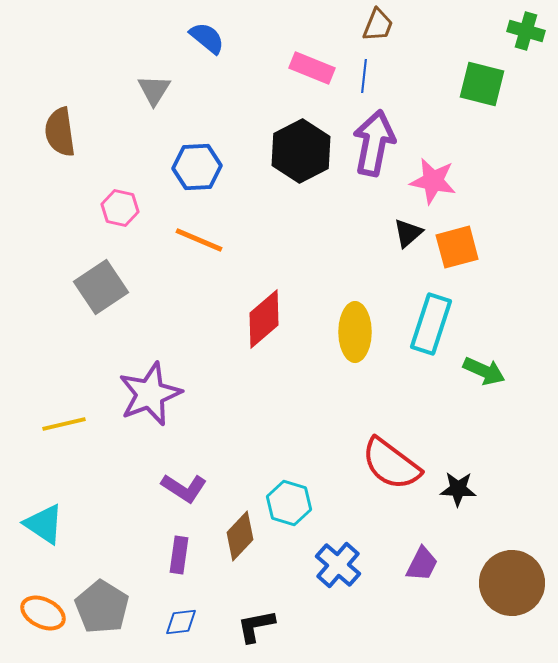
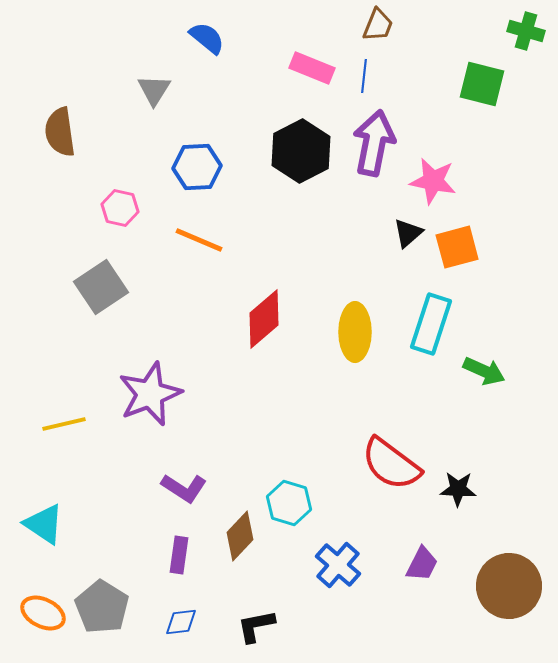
brown circle: moved 3 px left, 3 px down
